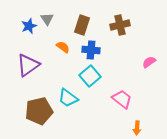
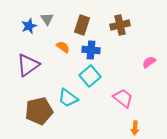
pink trapezoid: moved 1 px right, 1 px up
orange arrow: moved 2 px left
